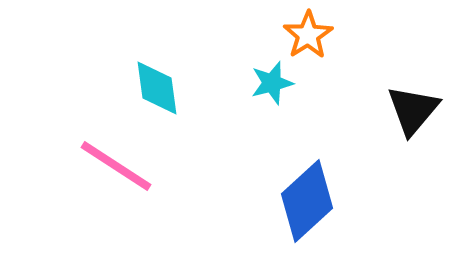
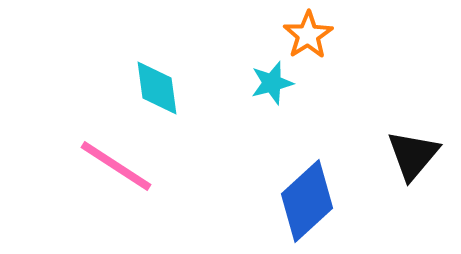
black triangle: moved 45 px down
